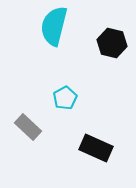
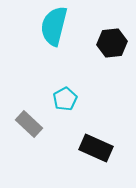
black hexagon: rotated 20 degrees counterclockwise
cyan pentagon: moved 1 px down
gray rectangle: moved 1 px right, 3 px up
